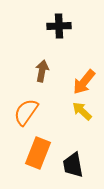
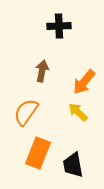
yellow arrow: moved 4 px left, 1 px down
